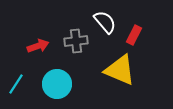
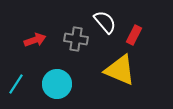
gray cross: moved 2 px up; rotated 15 degrees clockwise
red arrow: moved 3 px left, 6 px up
